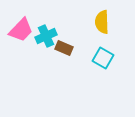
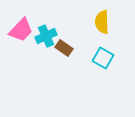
brown rectangle: rotated 12 degrees clockwise
